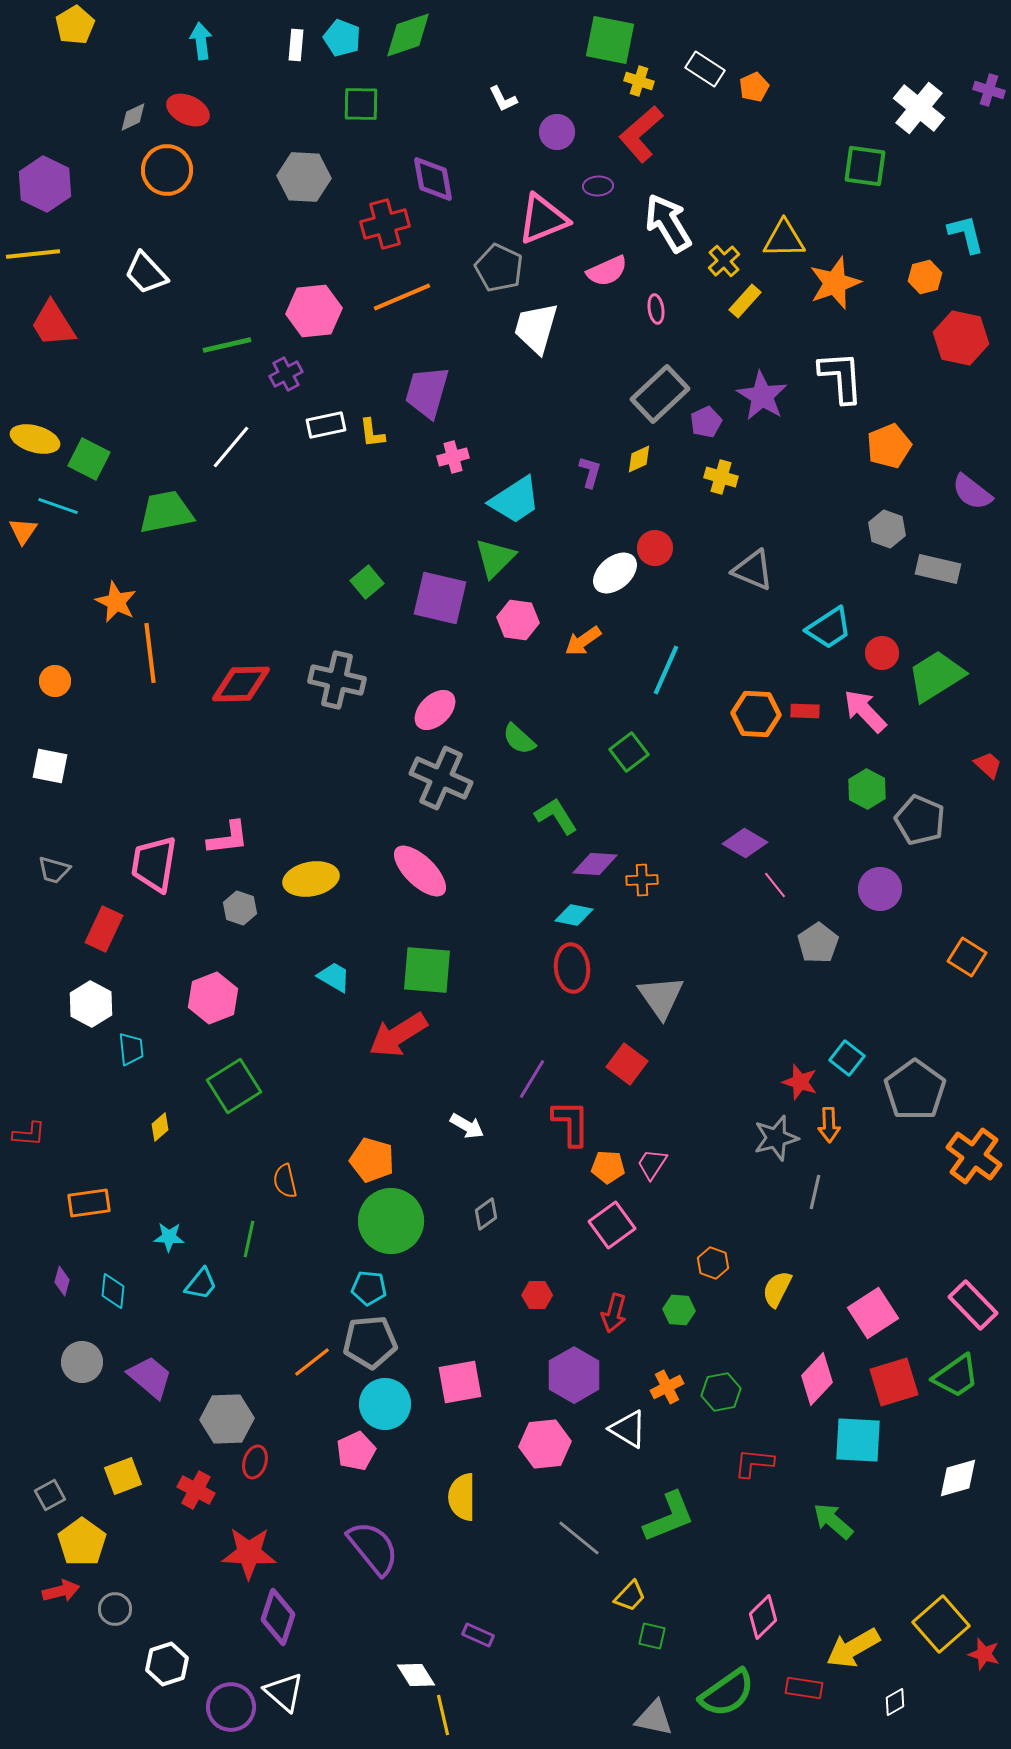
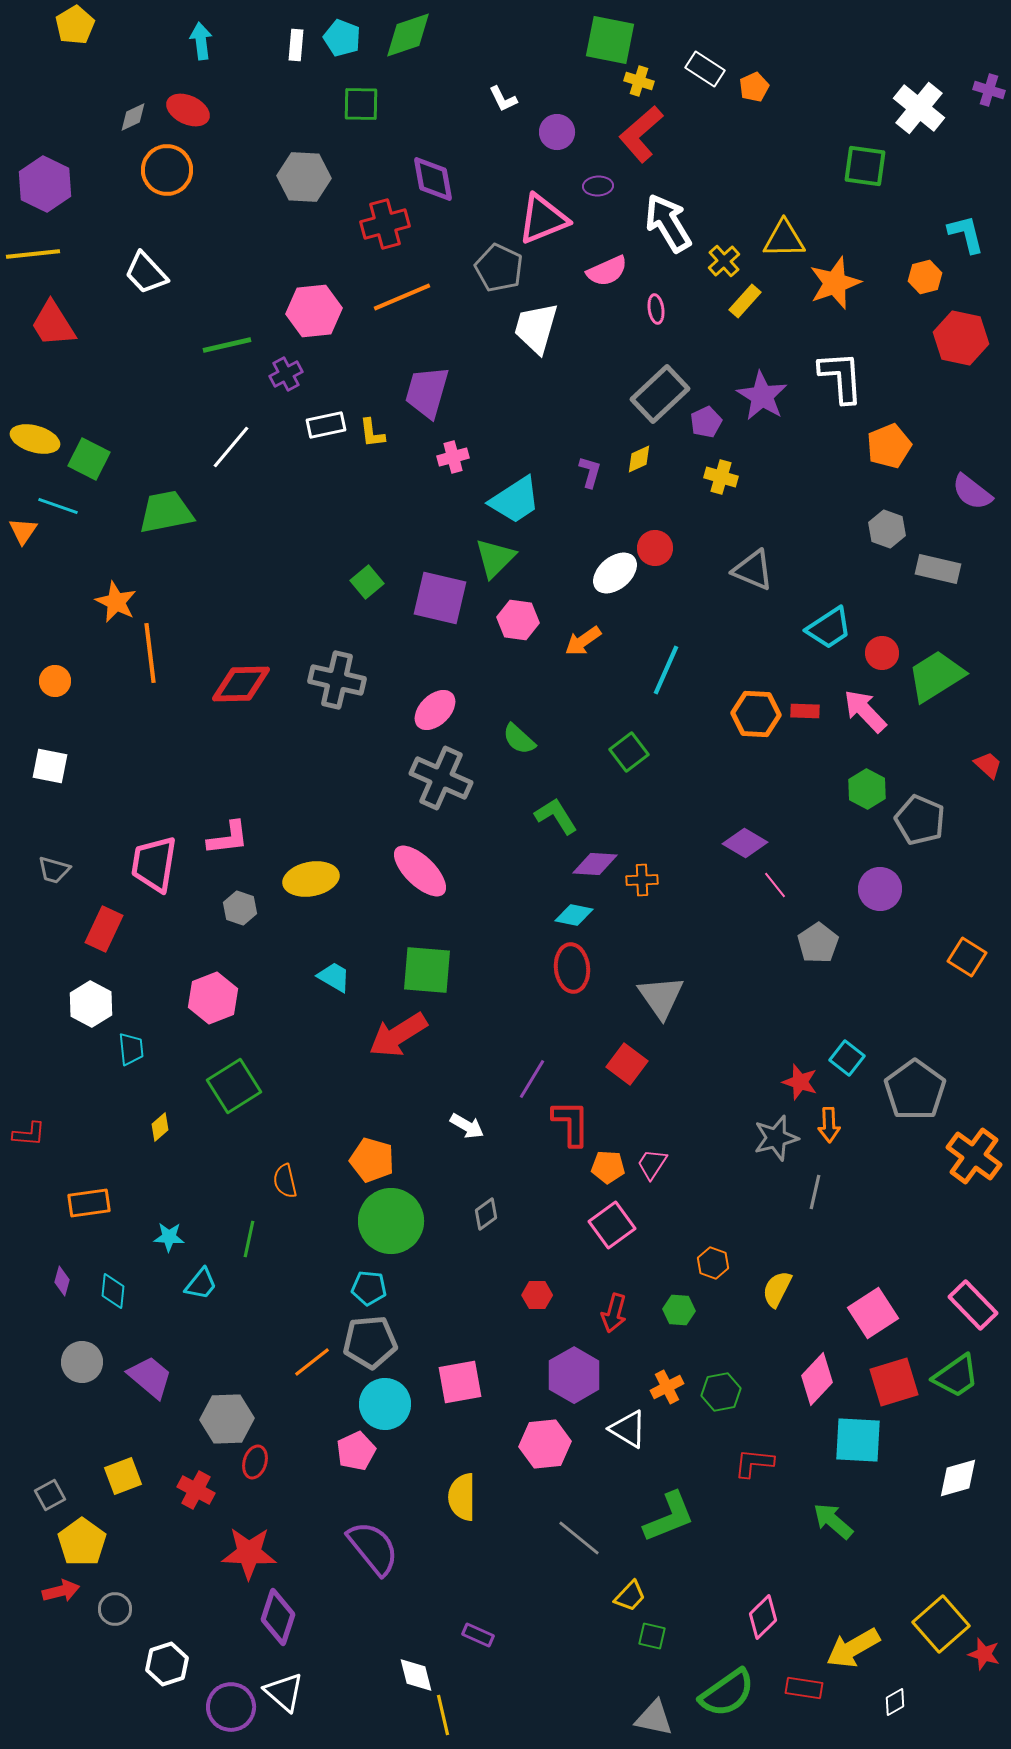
white diamond at (416, 1675): rotated 18 degrees clockwise
